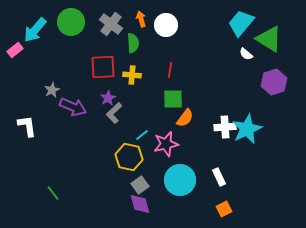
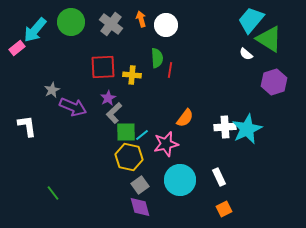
cyan trapezoid: moved 10 px right, 3 px up
green semicircle: moved 24 px right, 15 px down
pink rectangle: moved 2 px right, 2 px up
green square: moved 47 px left, 33 px down
purple diamond: moved 3 px down
